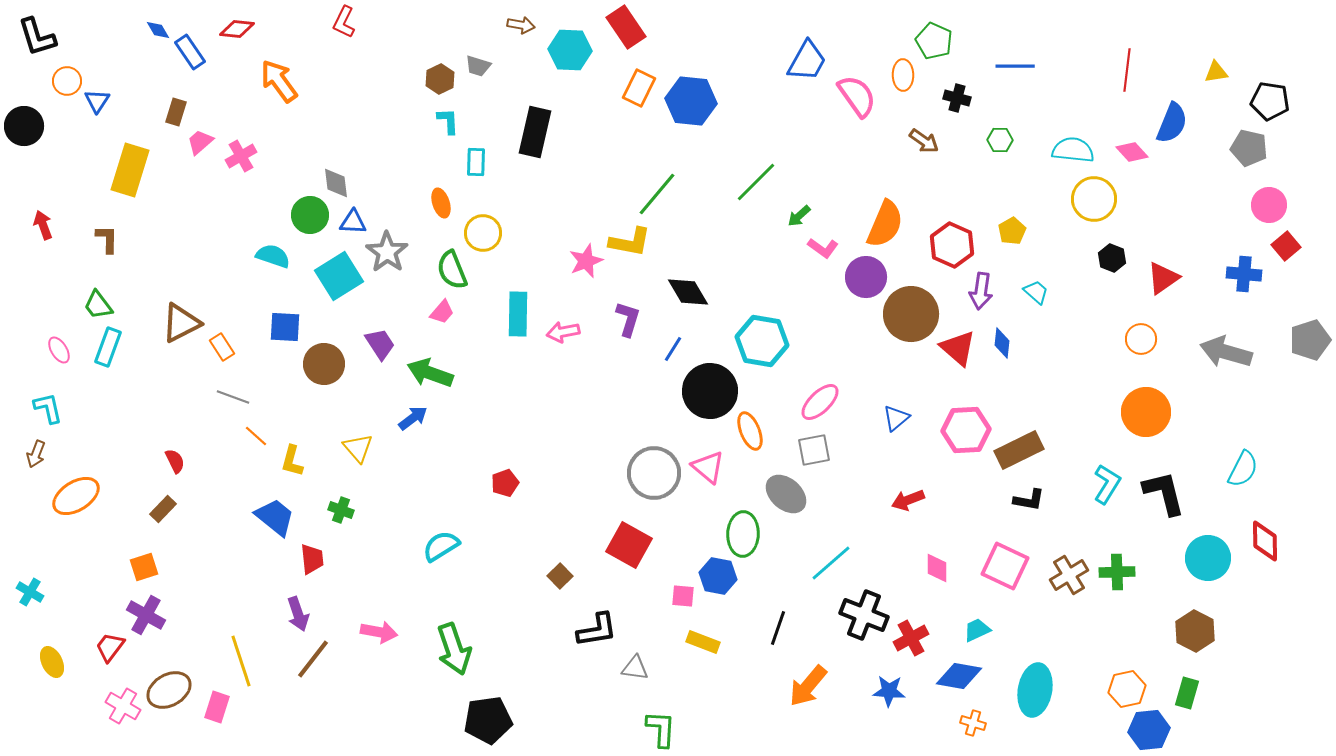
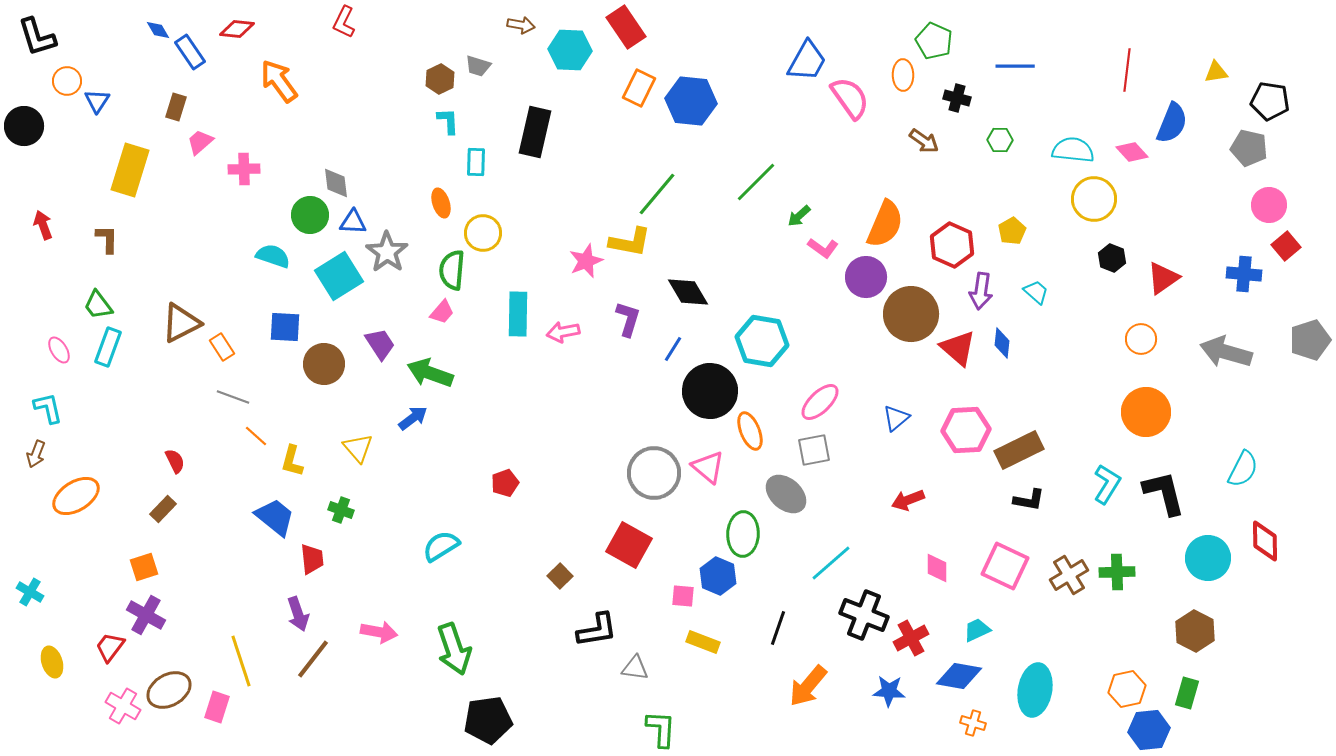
pink semicircle at (857, 96): moved 7 px left, 2 px down
brown rectangle at (176, 112): moved 5 px up
pink cross at (241, 156): moved 3 px right, 13 px down; rotated 28 degrees clockwise
green semicircle at (452, 270): rotated 27 degrees clockwise
blue hexagon at (718, 576): rotated 12 degrees clockwise
yellow ellipse at (52, 662): rotated 8 degrees clockwise
